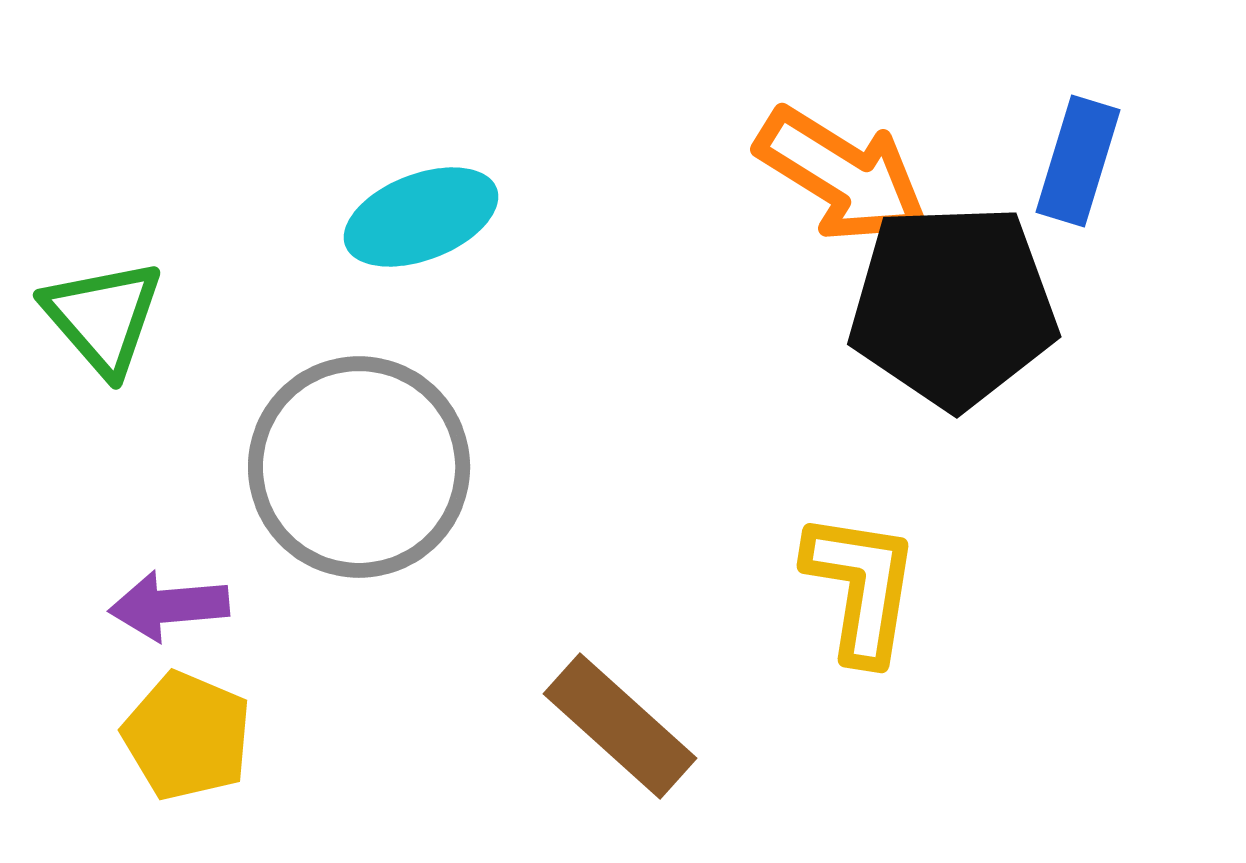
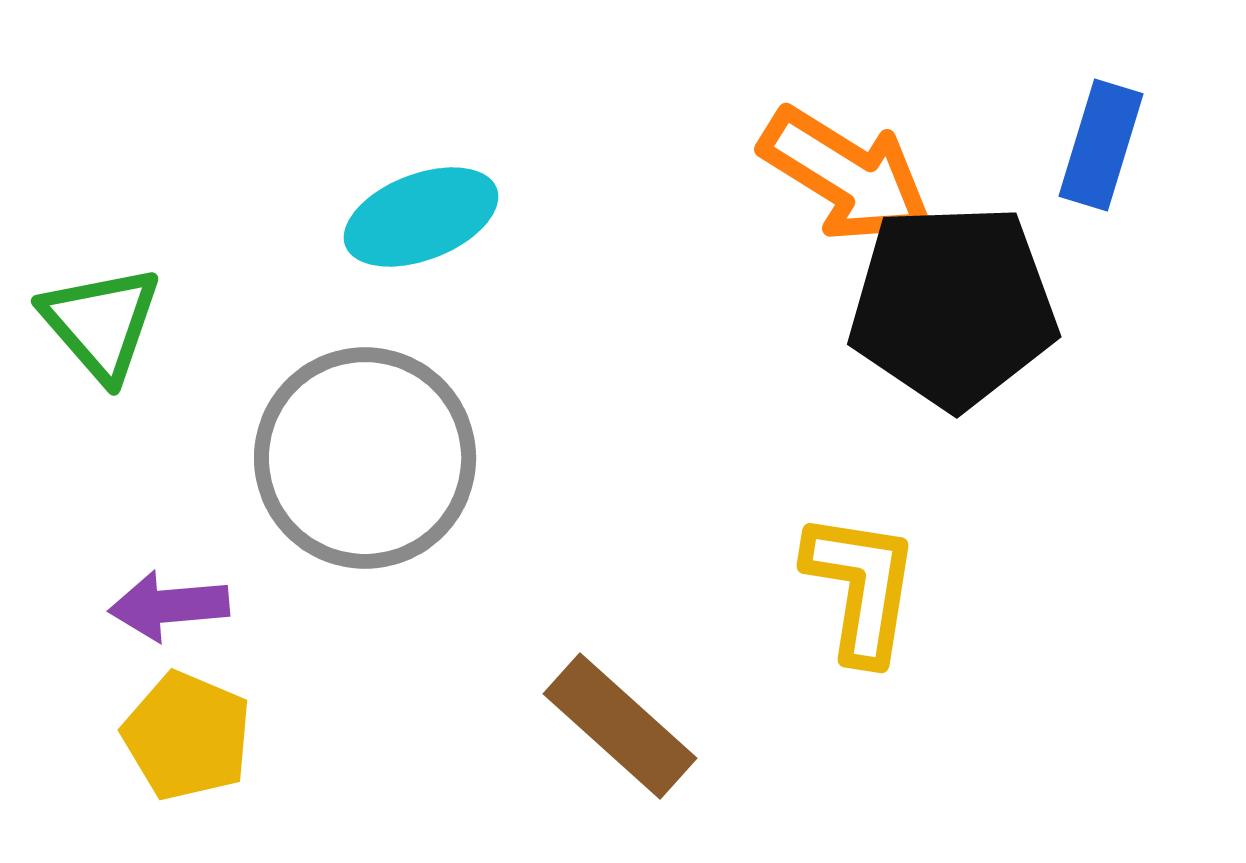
blue rectangle: moved 23 px right, 16 px up
orange arrow: moved 4 px right
green triangle: moved 2 px left, 6 px down
gray circle: moved 6 px right, 9 px up
